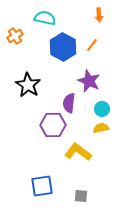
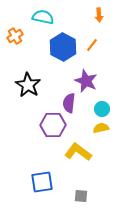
cyan semicircle: moved 2 px left, 1 px up
purple star: moved 3 px left
blue square: moved 4 px up
